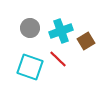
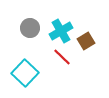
cyan cross: rotated 10 degrees counterclockwise
red line: moved 4 px right, 2 px up
cyan square: moved 5 px left, 6 px down; rotated 24 degrees clockwise
